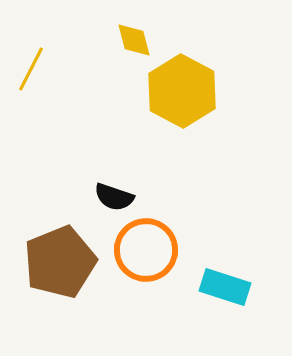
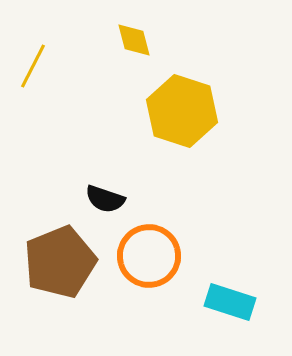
yellow line: moved 2 px right, 3 px up
yellow hexagon: moved 20 px down; rotated 10 degrees counterclockwise
black semicircle: moved 9 px left, 2 px down
orange circle: moved 3 px right, 6 px down
cyan rectangle: moved 5 px right, 15 px down
